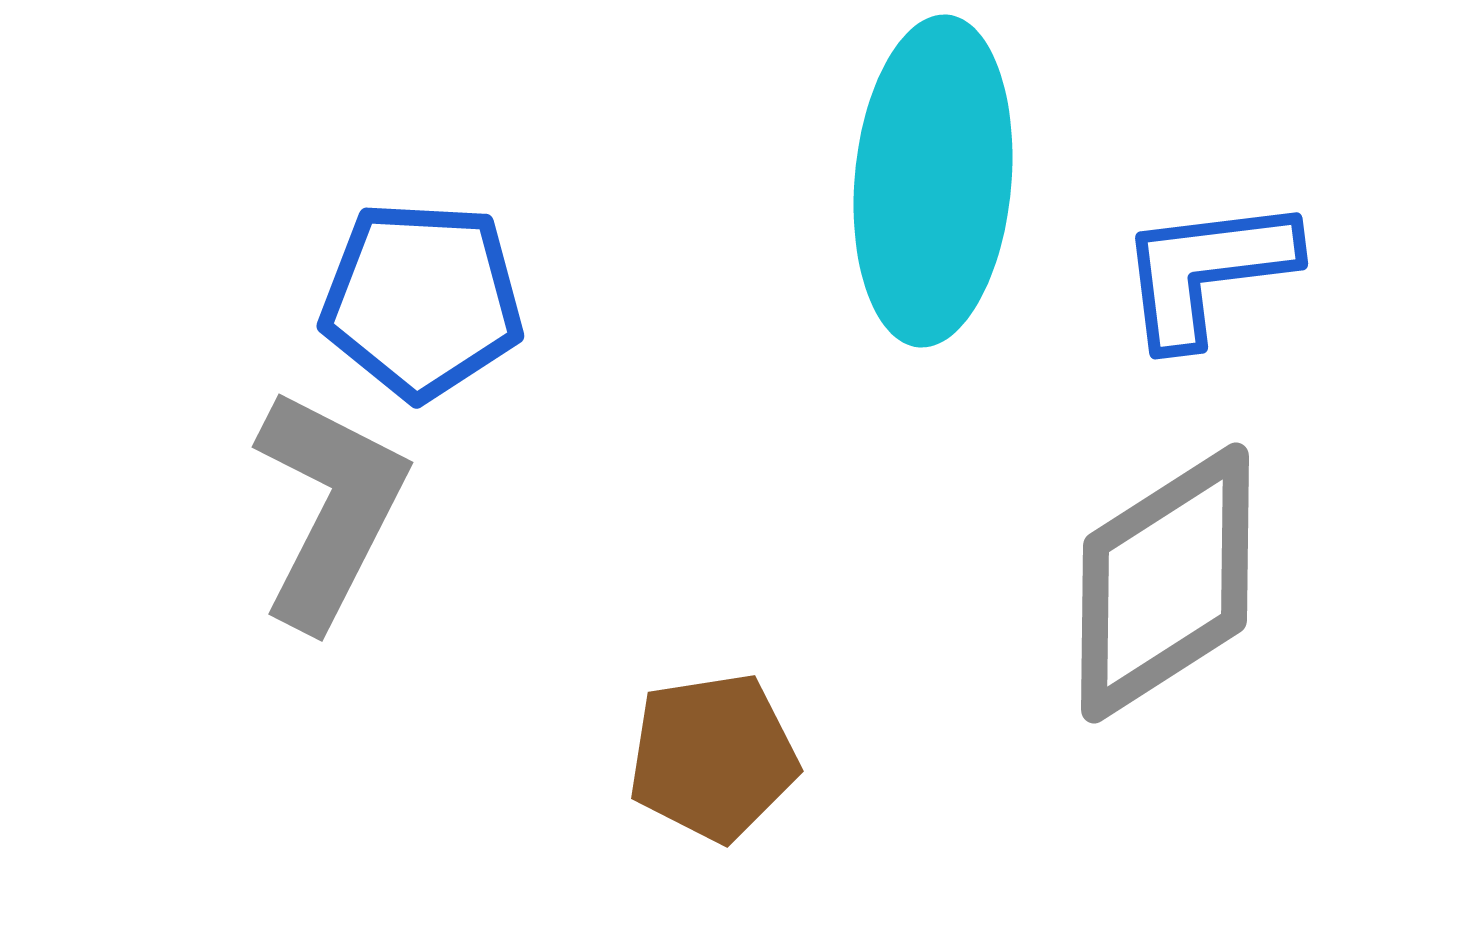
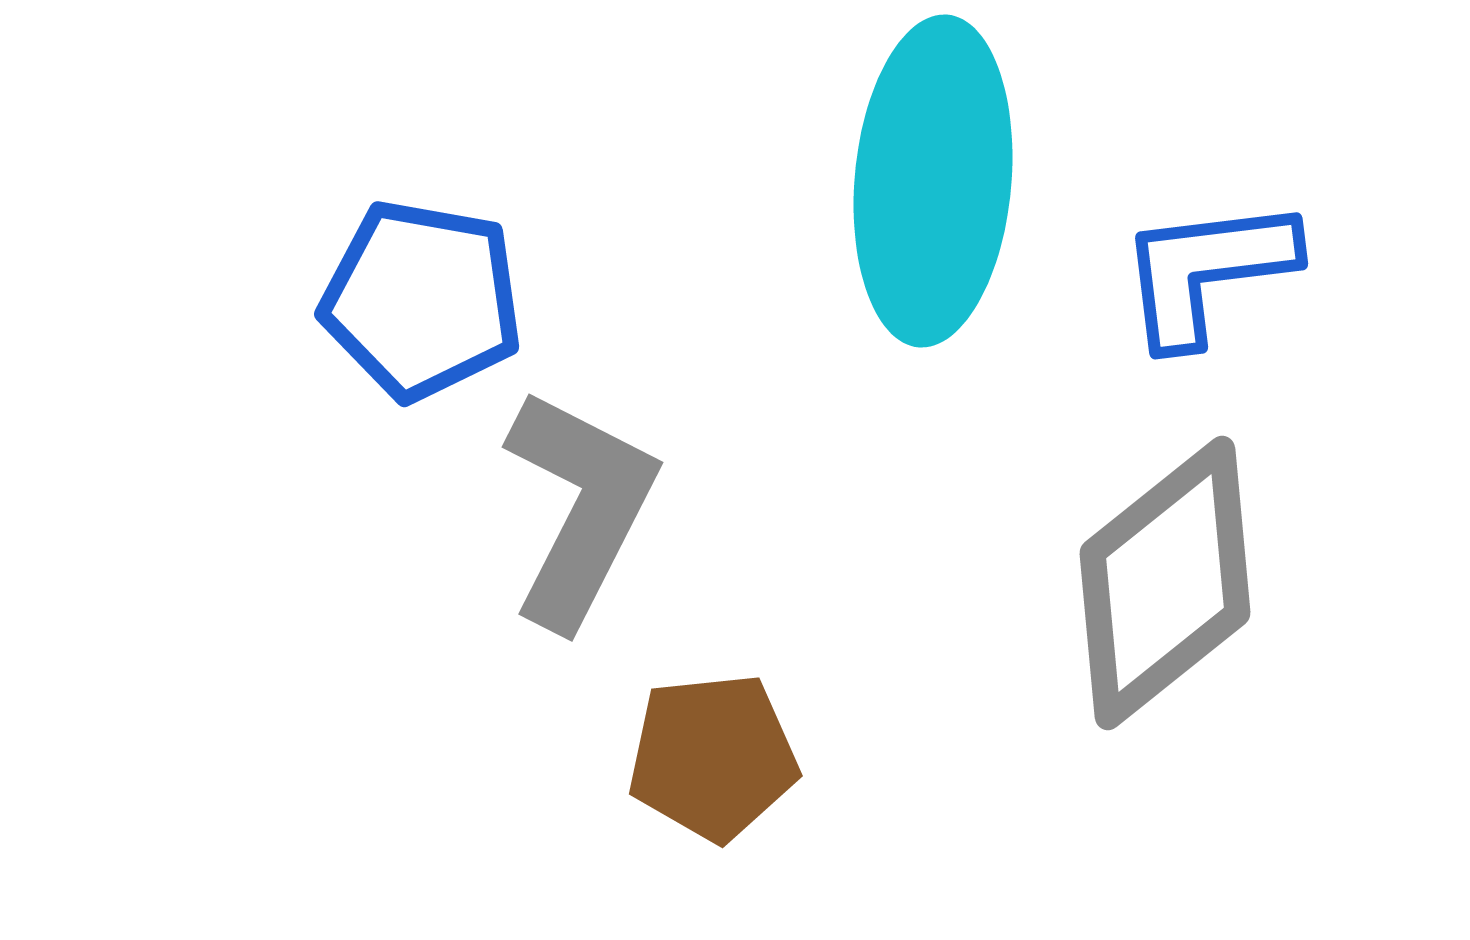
blue pentagon: rotated 7 degrees clockwise
gray L-shape: moved 250 px right
gray diamond: rotated 6 degrees counterclockwise
brown pentagon: rotated 3 degrees clockwise
